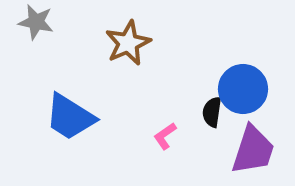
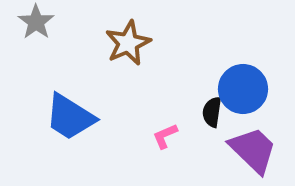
gray star: rotated 24 degrees clockwise
pink L-shape: rotated 12 degrees clockwise
purple trapezoid: rotated 64 degrees counterclockwise
